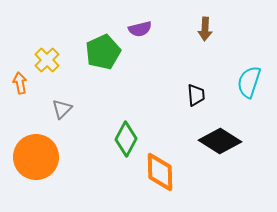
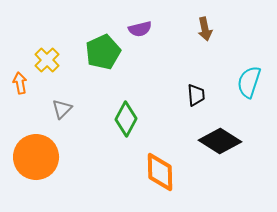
brown arrow: rotated 15 degrees counterclockwise
green diamond: moved 20 px up
